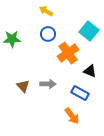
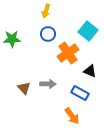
yellow arrow: rotated 104 degrees counterclockwise
cyan square: moved 1 px left
brown triangle: moved 1 px right, 2 px down
